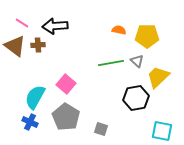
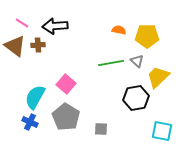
gray square: rotated 16 degrees counterclockwise
